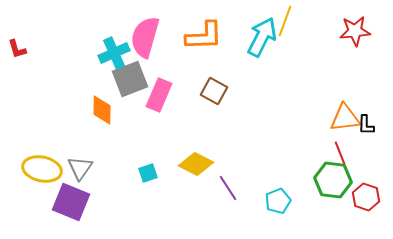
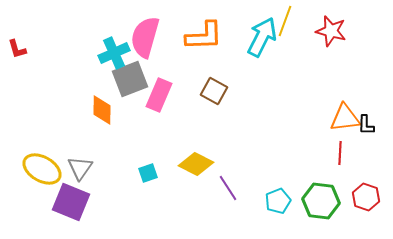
red star: moved 24 px left; rotated 20 degrees clockwise
red line: rotated 25 degrees clockwise
yellow ellipse: rotated 18 degrees clockwise
green hexagon: moved 12 px left, 21 px down
